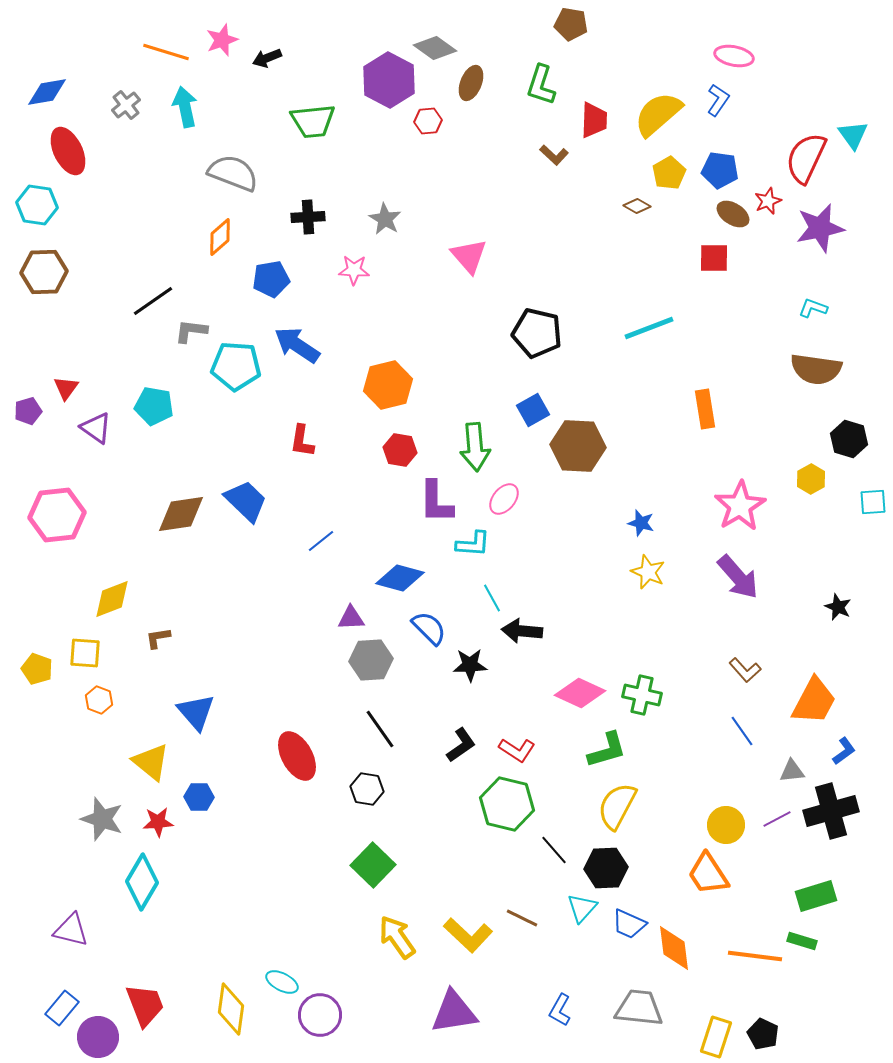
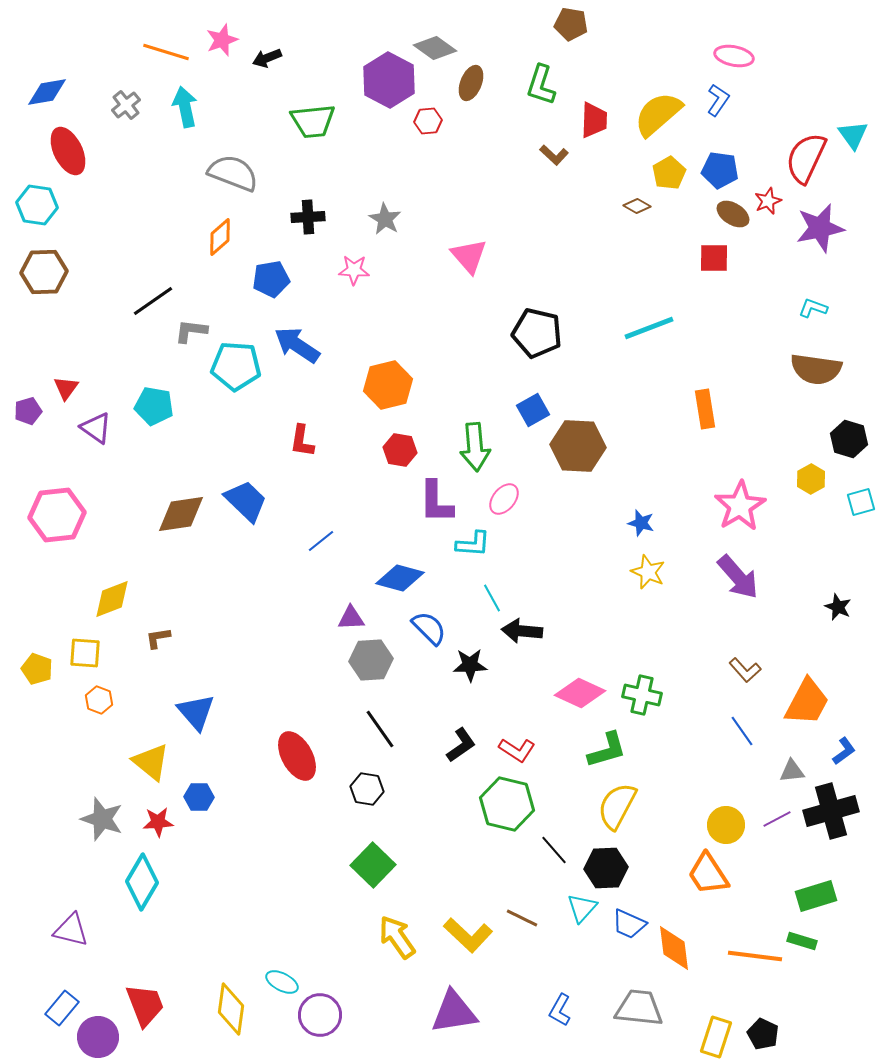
cyan square at (873, 502): moved 12 px left; rotated 12 degrees counterclockwise
orange trapezoid at (814, 701): moved 7 px left, 1 px down
